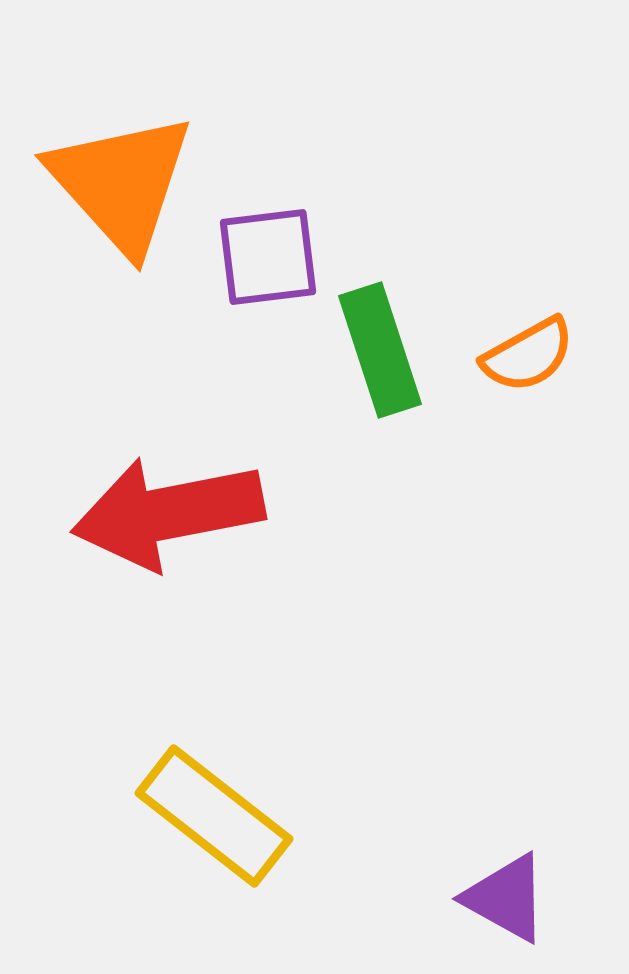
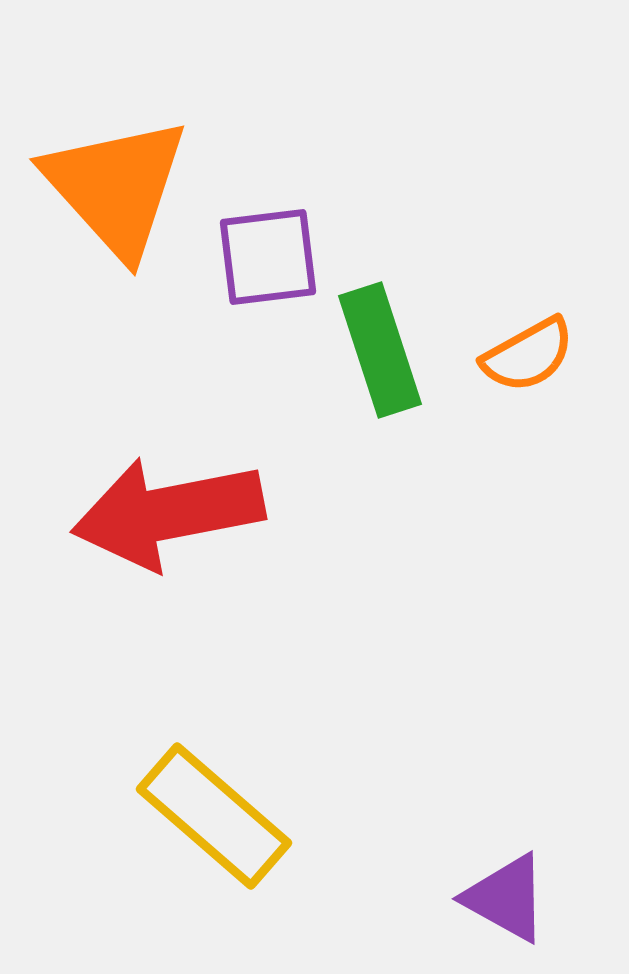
orange triangle: moved 5 px left, 4 px down
yellow rectangle: rotated 3 degrees clockwise
